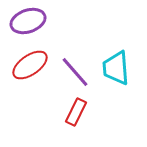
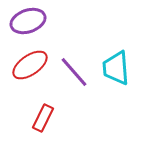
purple line: moved 1 px left
red rectangle: moved 33 px left, 6 px down
